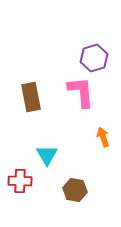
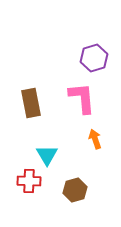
pink L-shape: moved 1 px right, 6 px down
brown rectangle: moved 6 px down
orange arrow: moved 8 px left, 2 px down
red cross: moved 9 px right
brown hexagon: rotated 25 degrees counterclockwise
